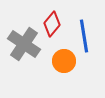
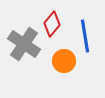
blue line: moved 1 px right
